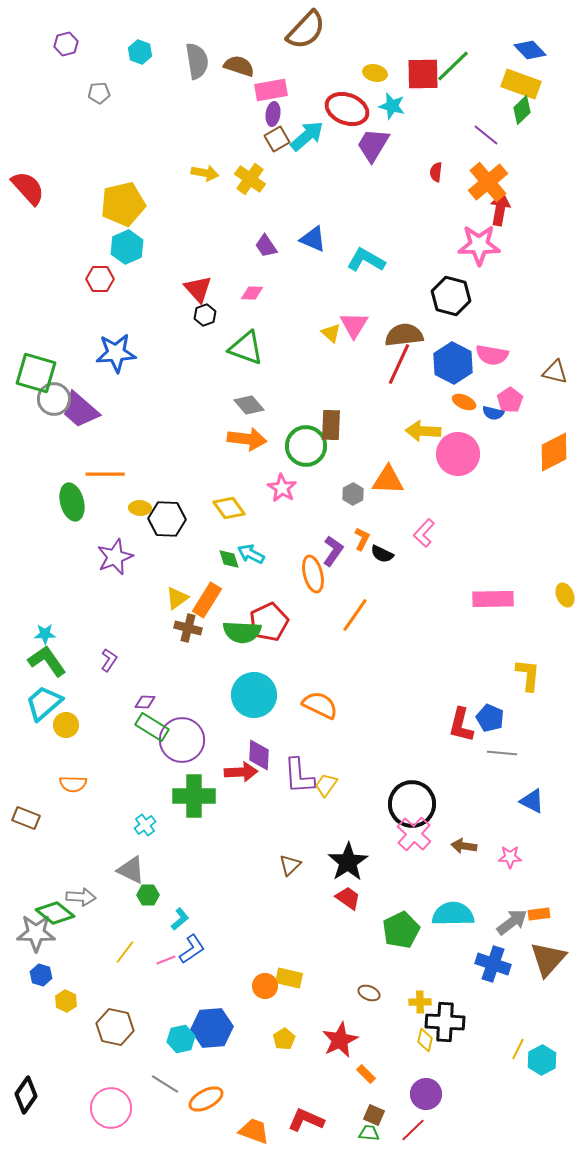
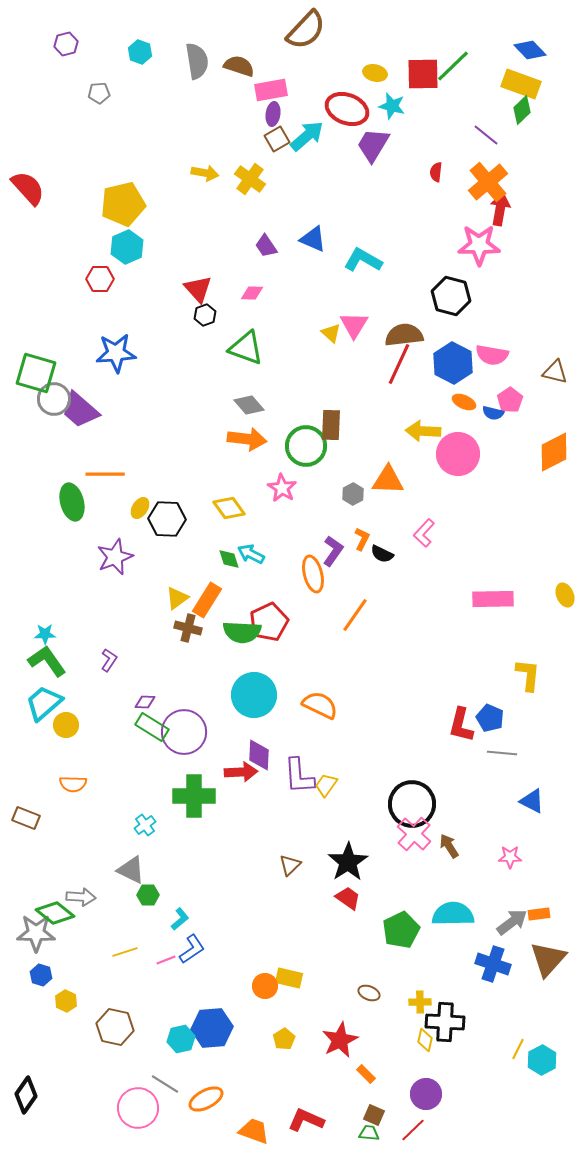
cyan L-shape at (366, 260): moved 3 px left
yellow ellipse at (140, 508): rotated 60 degrees counterclockwise
purple circle at (182, 740): moved 2 px right, 8 px up
brown arrow at (464, 846): moved 15 px left; rotated 50 degrees clockwise
yellow line at (125, 952): rotated 35 degrees clockwise
pink circle at (111, 1108): moved 27 px right
